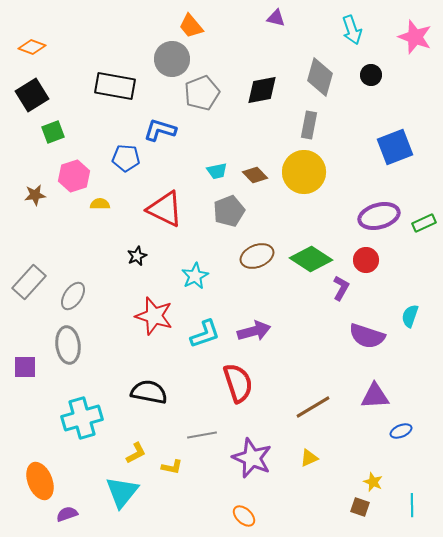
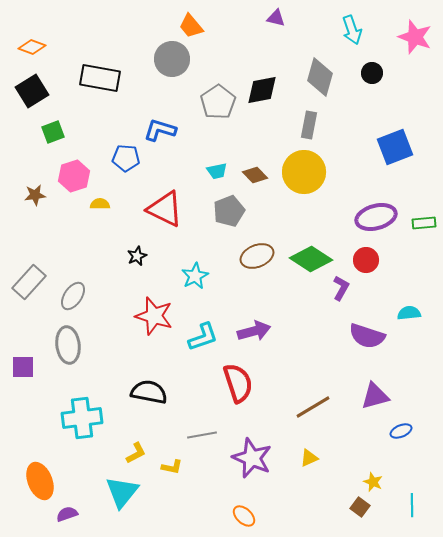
black circle at (371, 75): moved 1 px right, 2 px up
black rectangle at (115, 86): moved 15 px left, 8 px up
gray pentagon at (202, 93): moved 16 px right, 9 px down; rotated 12 degrees counterclockwise
black square at (32, 95): moved 4 px up
purple ellipse at (379, 216): moved 3 px left, 1 px down
green rectangle at (424, 223): rotated 20 degrees clockwise
cyan semicircle at (410, 316): moved 1 px left, 3 px up; rotated 65 degrees clockwise
cyan L-shape at (205, 334): moved 2 px left, 3 px down
purple square at (25, 367): moved 2 px left
purple triangle at (375, 396): rotated 12 degrees counterclockwise
cyan cross at (82, 418): rotated 9 degrees clockwise
brown square at (360, 507): rotated 18 degrees clockwise
